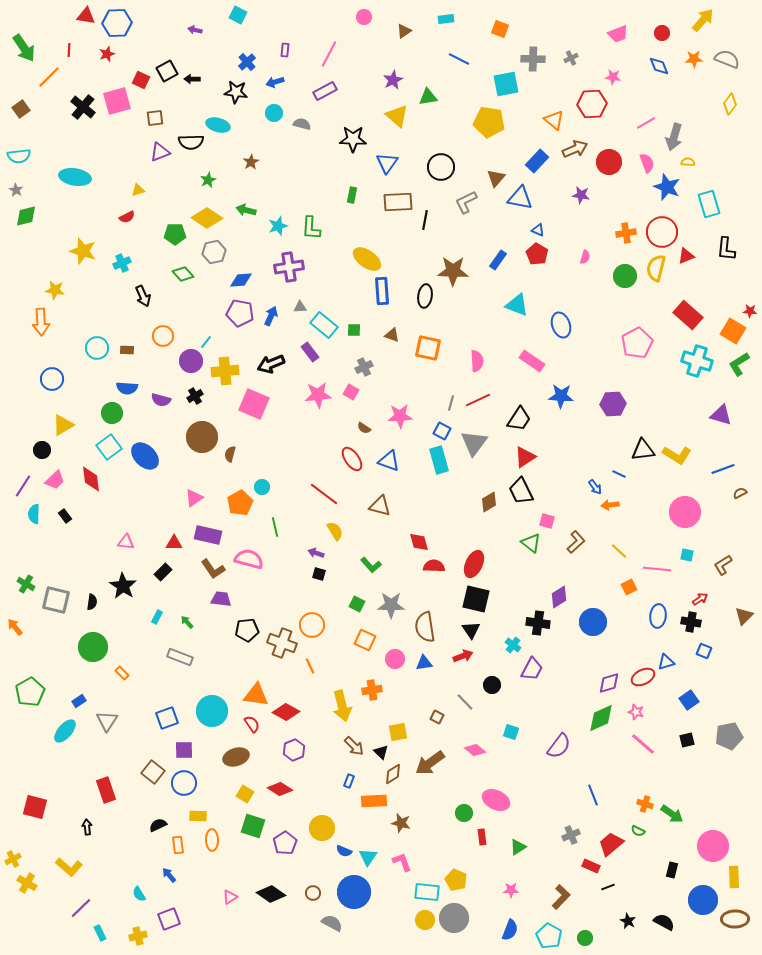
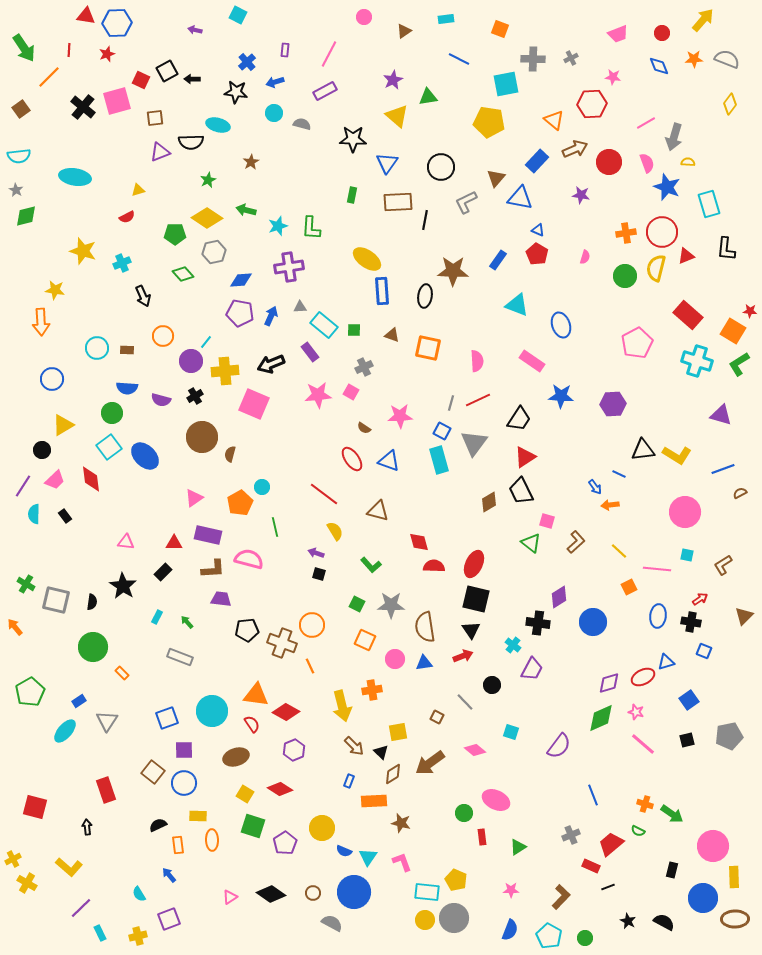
brown triangle at (380, 506): moved 2 px left, 5 px down
brown L-shape at (213, 569): rotated 60 degrees counterclockwise
blue circle at (703, 900): moved 2 px up
